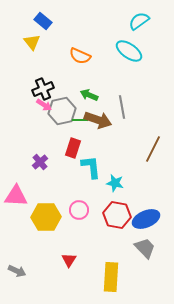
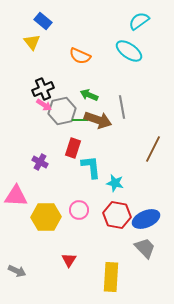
purple cross: rotated 21 degrees counterclockwise
